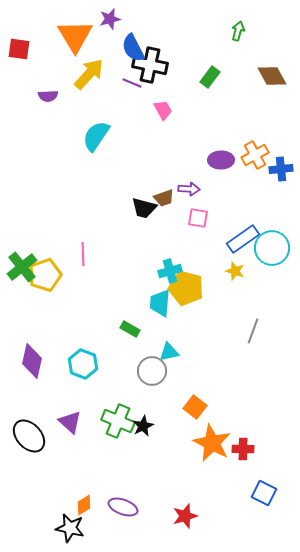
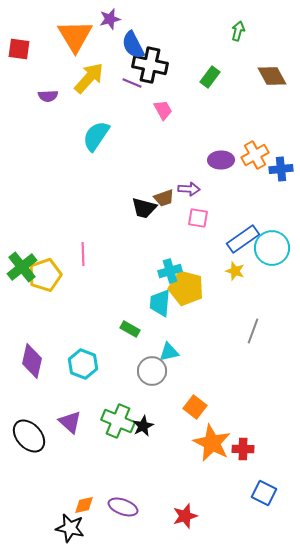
blue semicircle at (133, 48): moved 3 px up
yellow arrow at (89, 74): moved 4 px down
orange diamond at (84, 505): rotated 20 degrees clockwise
